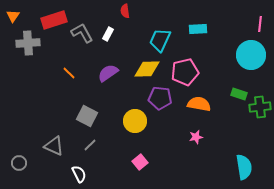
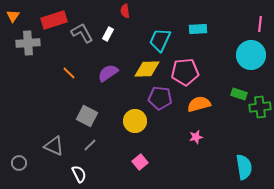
pink pentagon: rotated 8 degrees clockwise
orange semicircle: rotated 25 degrees counterclockwise
